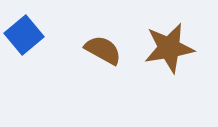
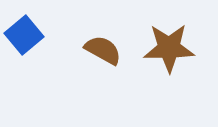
brown star: rotated 9 degrees clockwise
